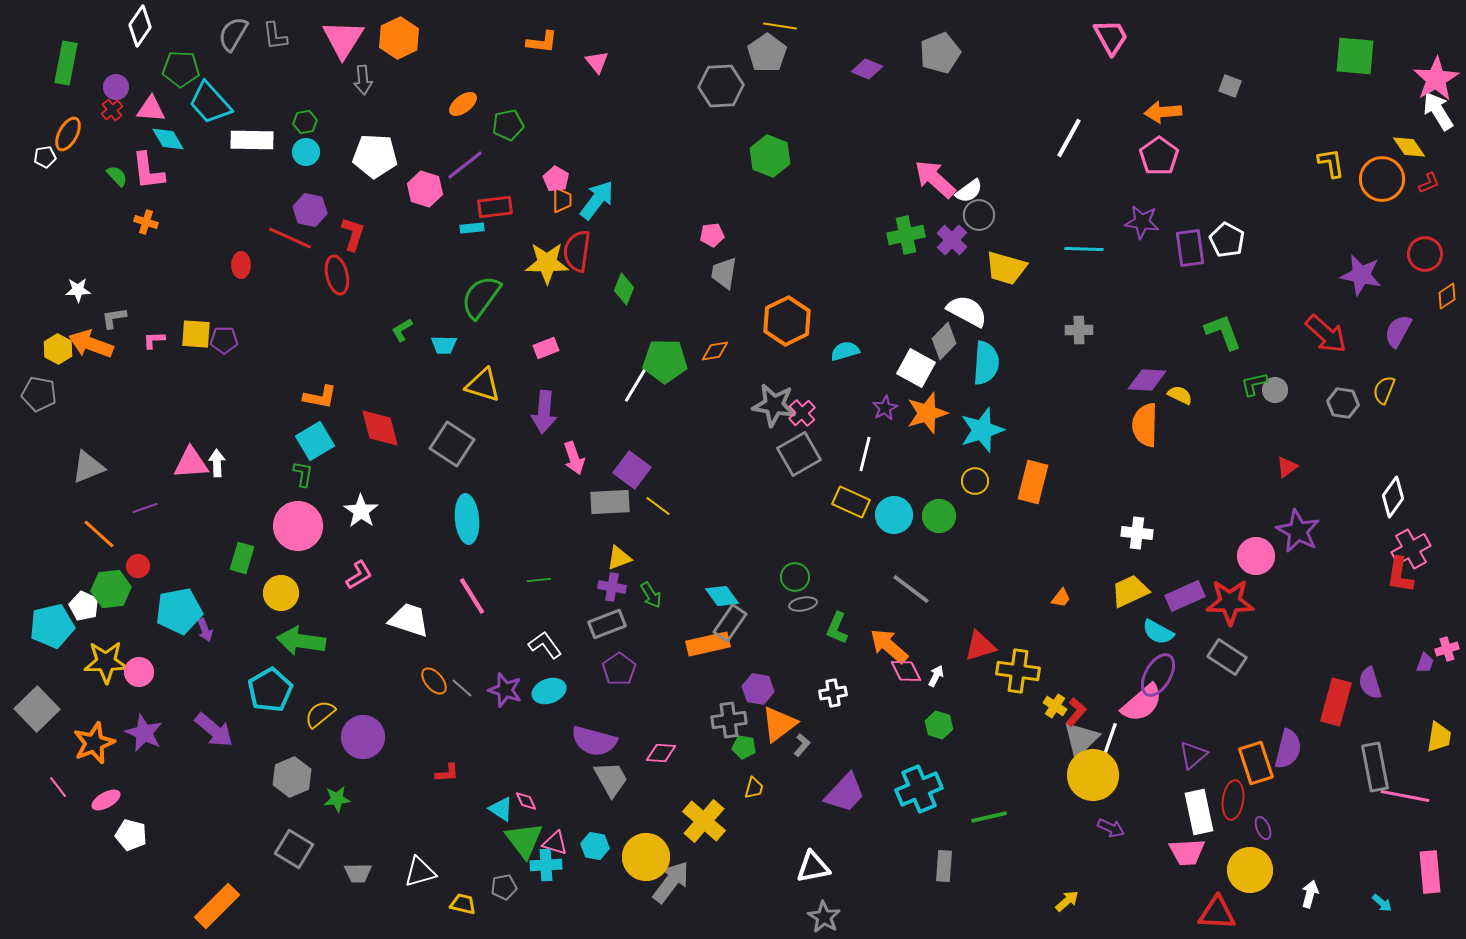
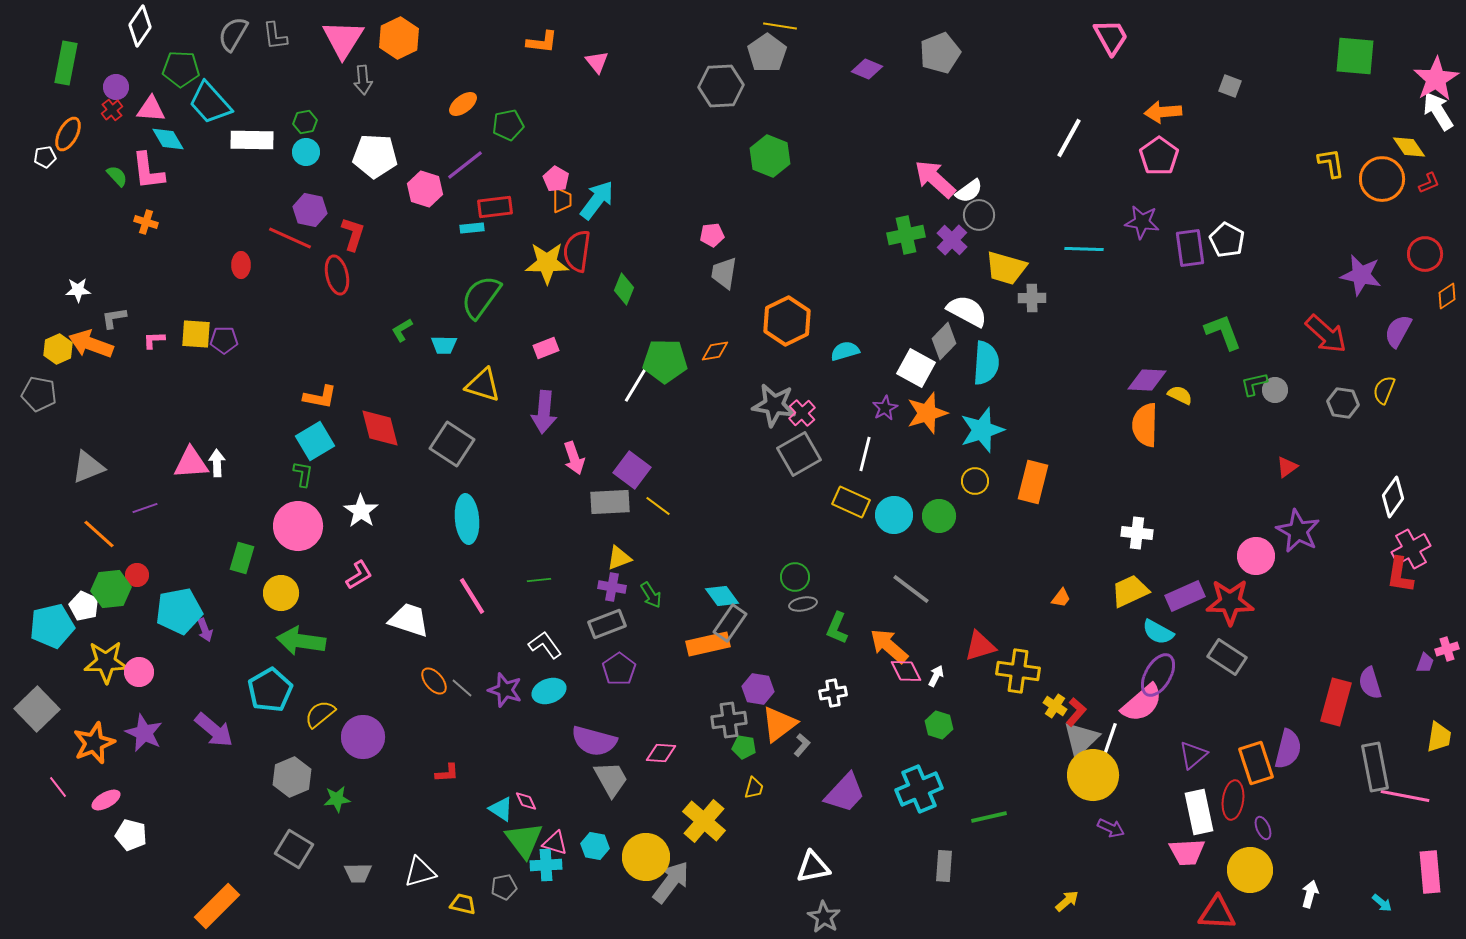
gray cross at (1079, 330): moved 47 px left, 32 px up
yellow hexagon at (58, 349): rotated 8 degrees clockwise
red circle at (138, 566): moved 1 px left, 9 px down
